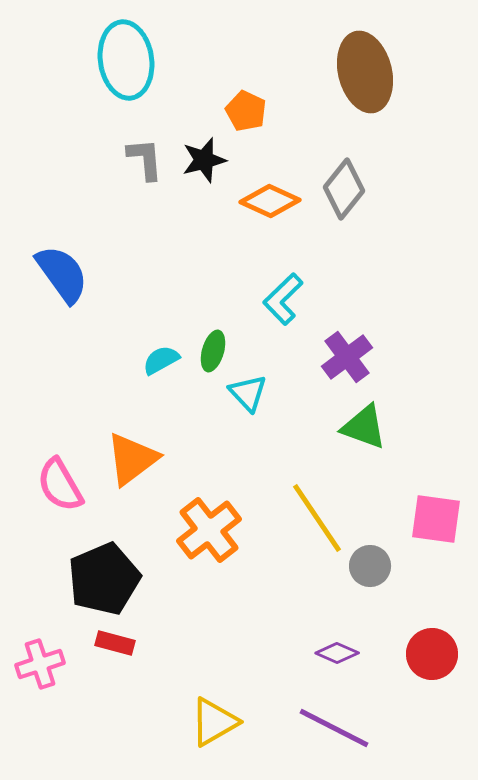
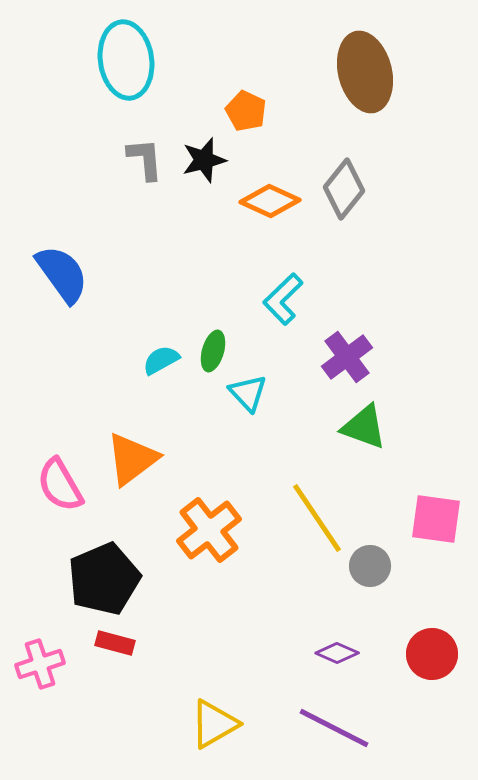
yellow triangle: moved 2 px down
